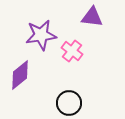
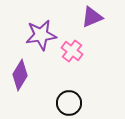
purple triangle: rotated 30 degrees counterclockwise
purple diamond: rotated 20 degrees counterclockwise
